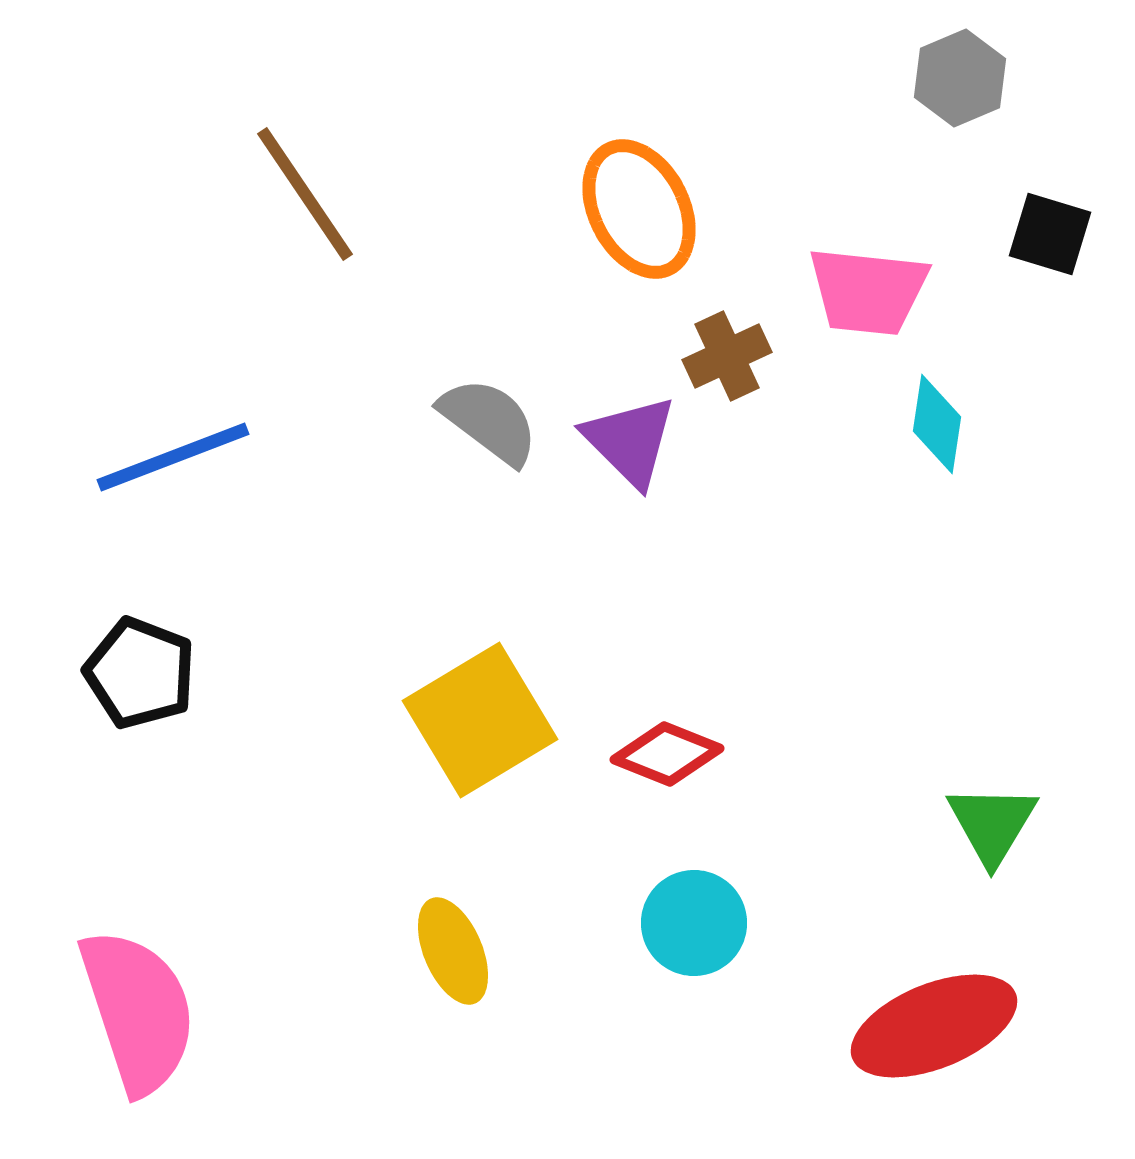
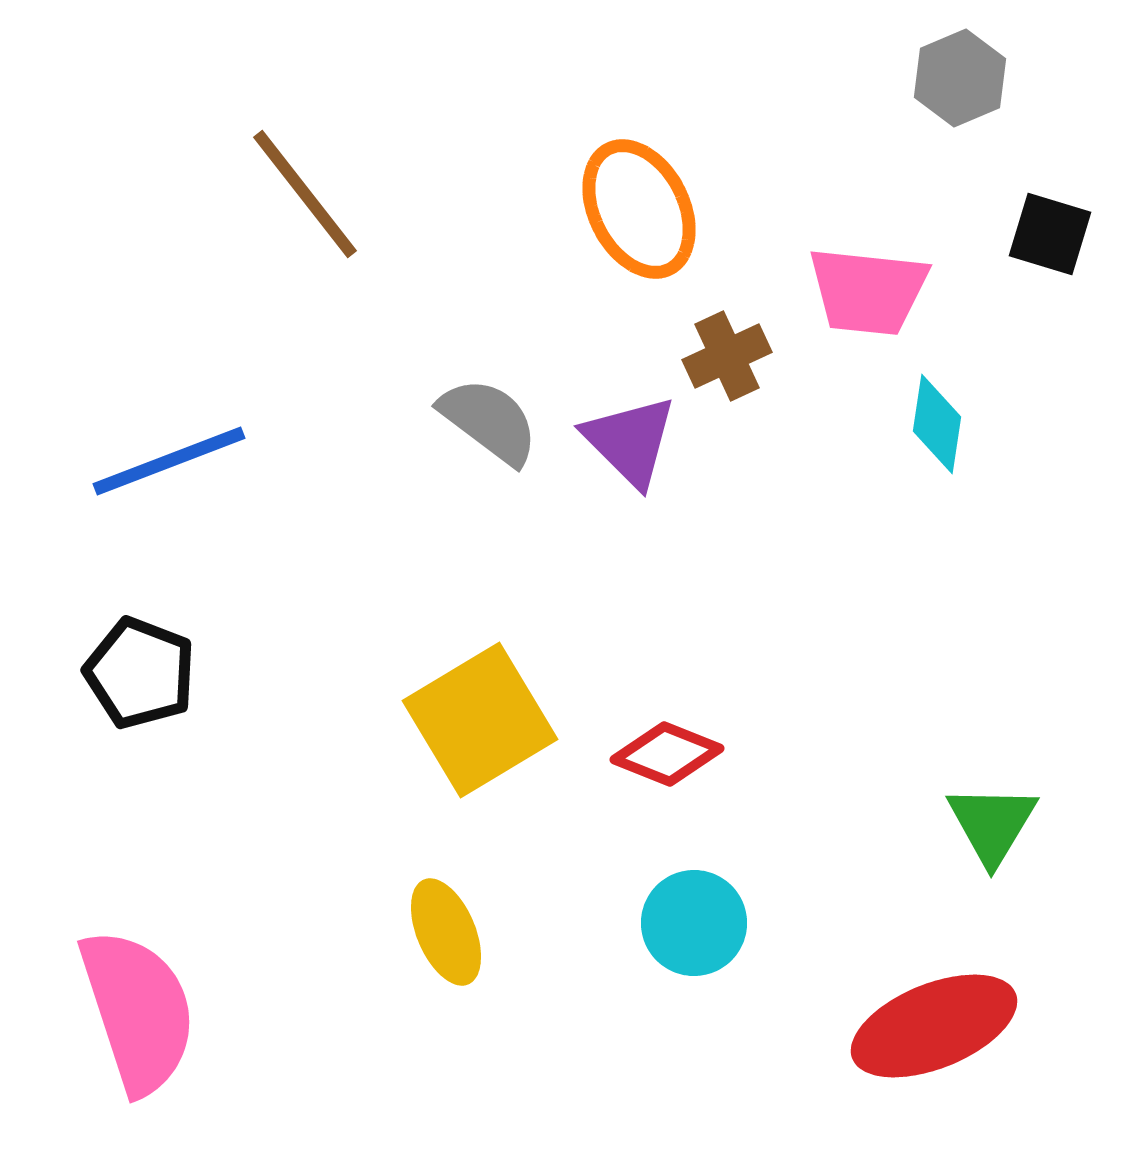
brown line: rotated 4 degrees counterclockwise
blue line: moved 4 px left, 4 px down
yellow ellipse: moved 7 px left, 19 px up
